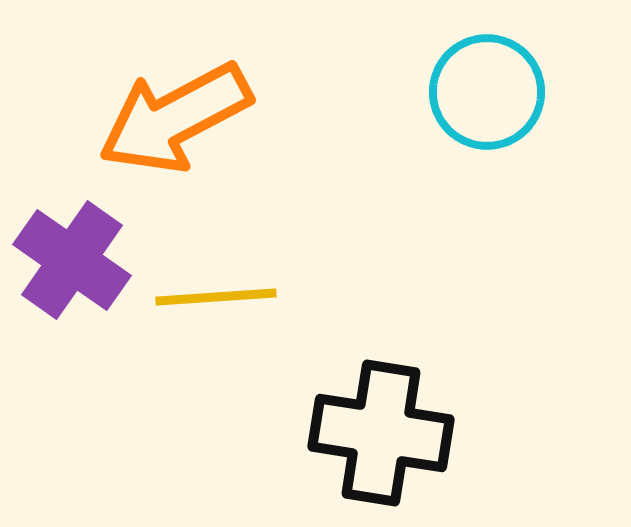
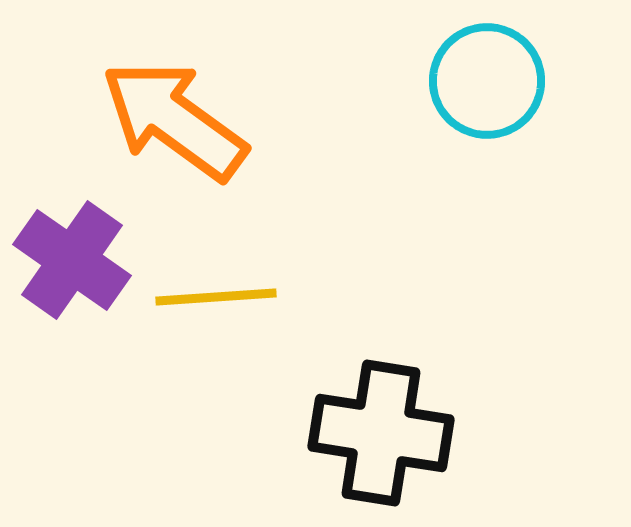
cyan circle: moved 11 px up
orange arrow: moved 1 px left, 2 px down; rotated 64 degrees clockwise
